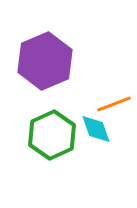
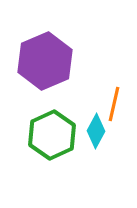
orange line: rotated 56 degrees counterclockwise
cyan diamond: moved 2 px down; rotated 48 degrees clockwise
